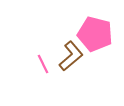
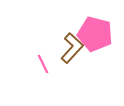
brown L-shape: moved 1 px right, 8 px up; rotated 8 degrees counterclockwise
